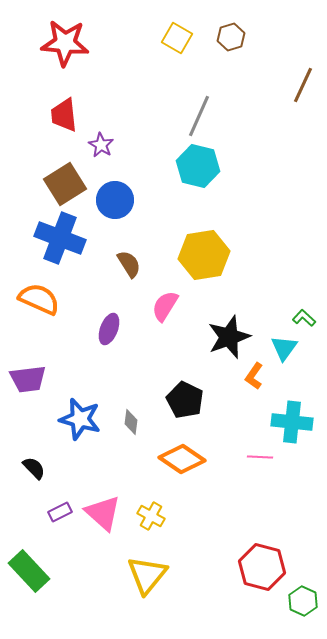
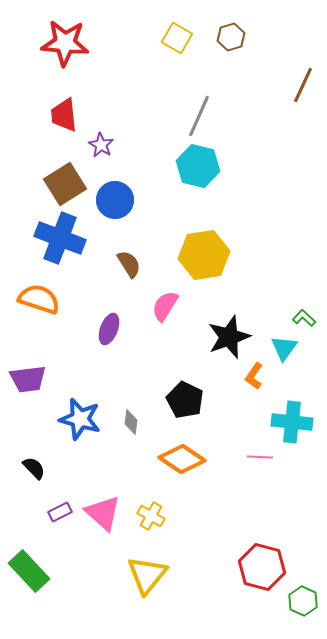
orange semicircle: rotated 6 degrees counterclockwise
